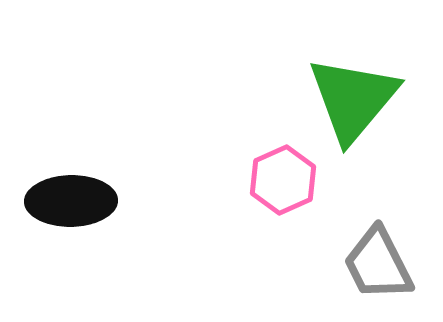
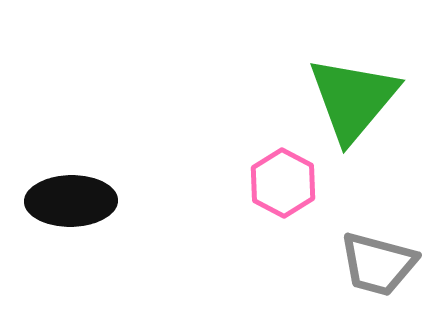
pink hexagon: moved 3 px down; rotated 8 degrees counterclockwise
gray trapezoid: rotated 48 degrees counterclockwise
